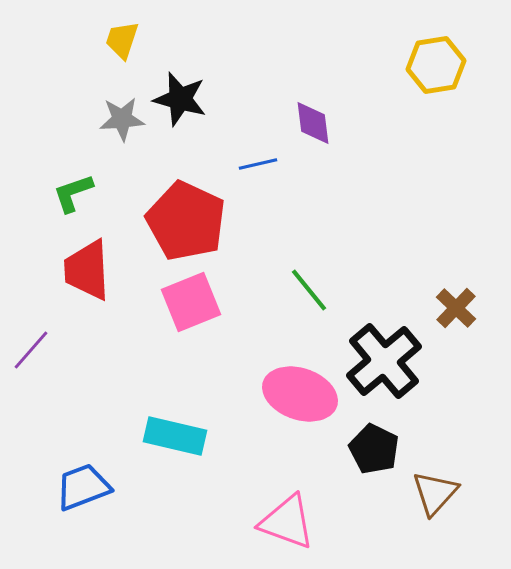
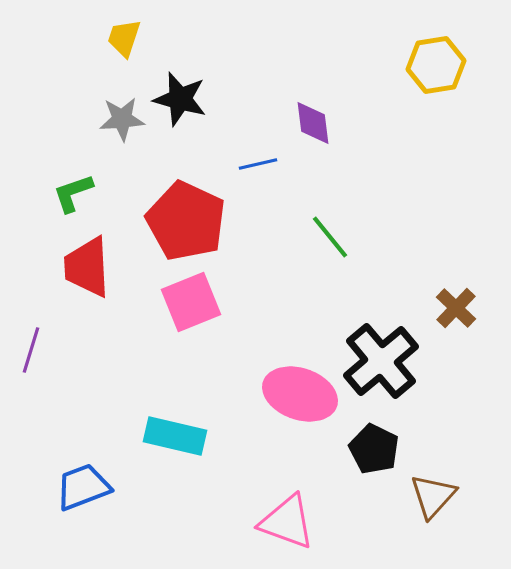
yellow trapezoid: moved 2 px right, 2 px up
red trapezoid: moved 3 px up
green line: moved 21 px right, 53 px up
purple line: rotated 24 degrees counterclockwise
black cross: moved 3 px left
brown triangle: moved 2 px left, 3 px down
